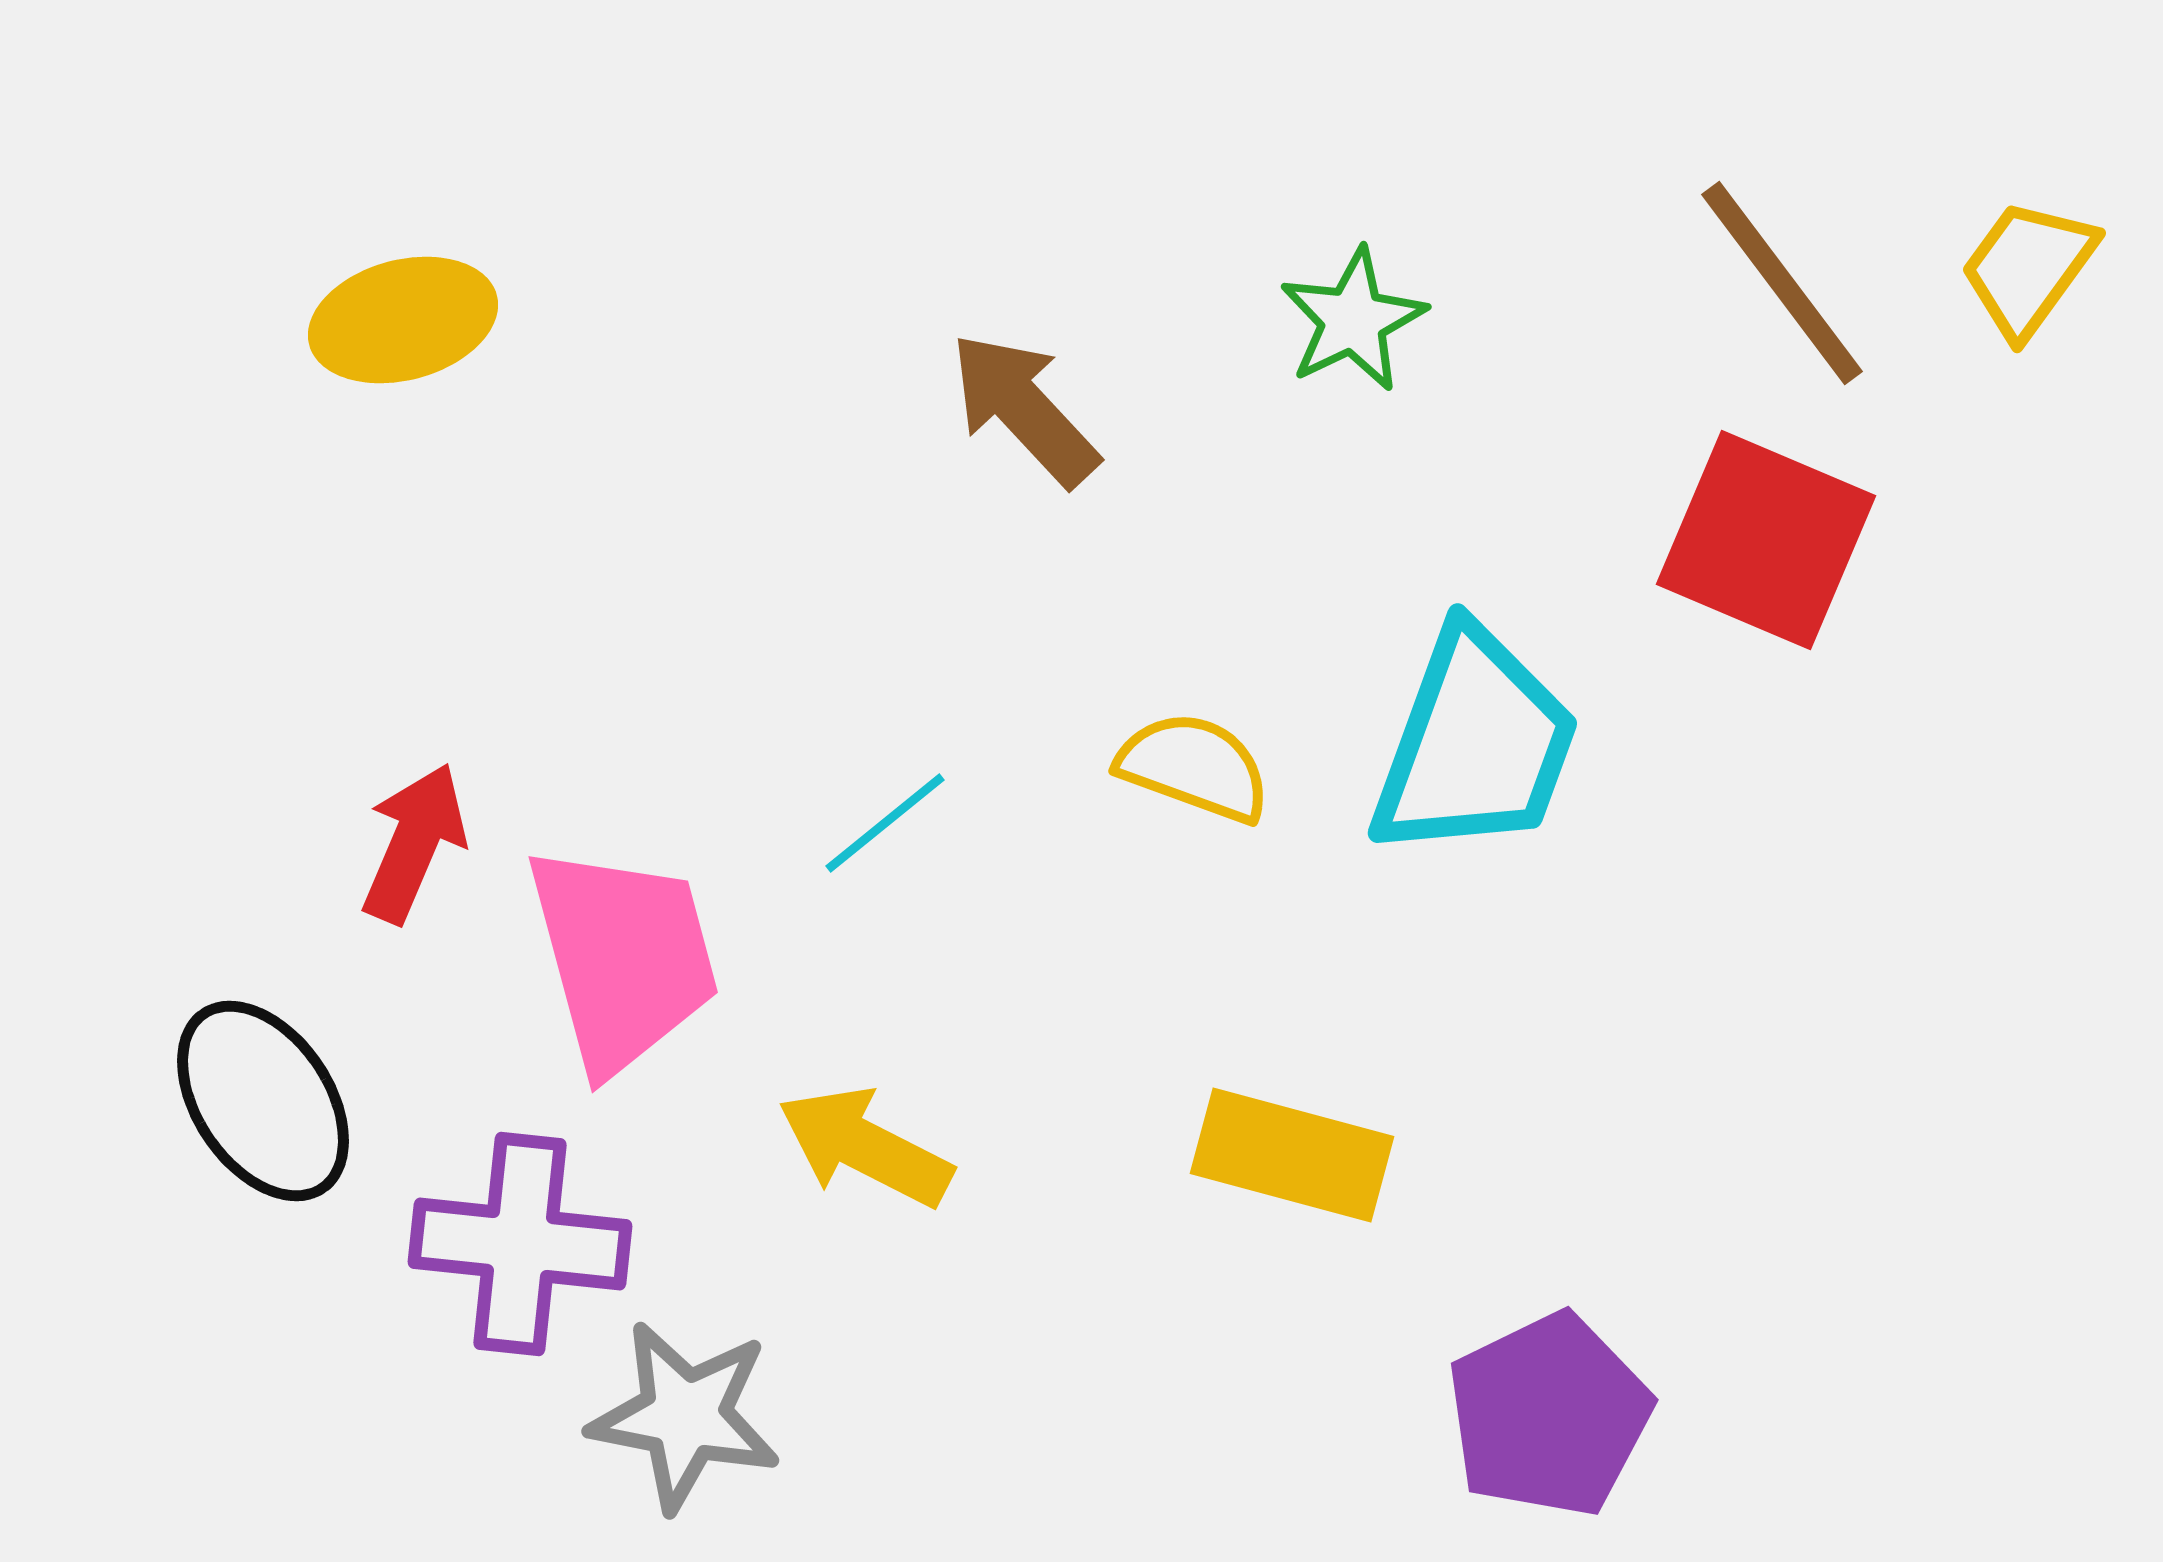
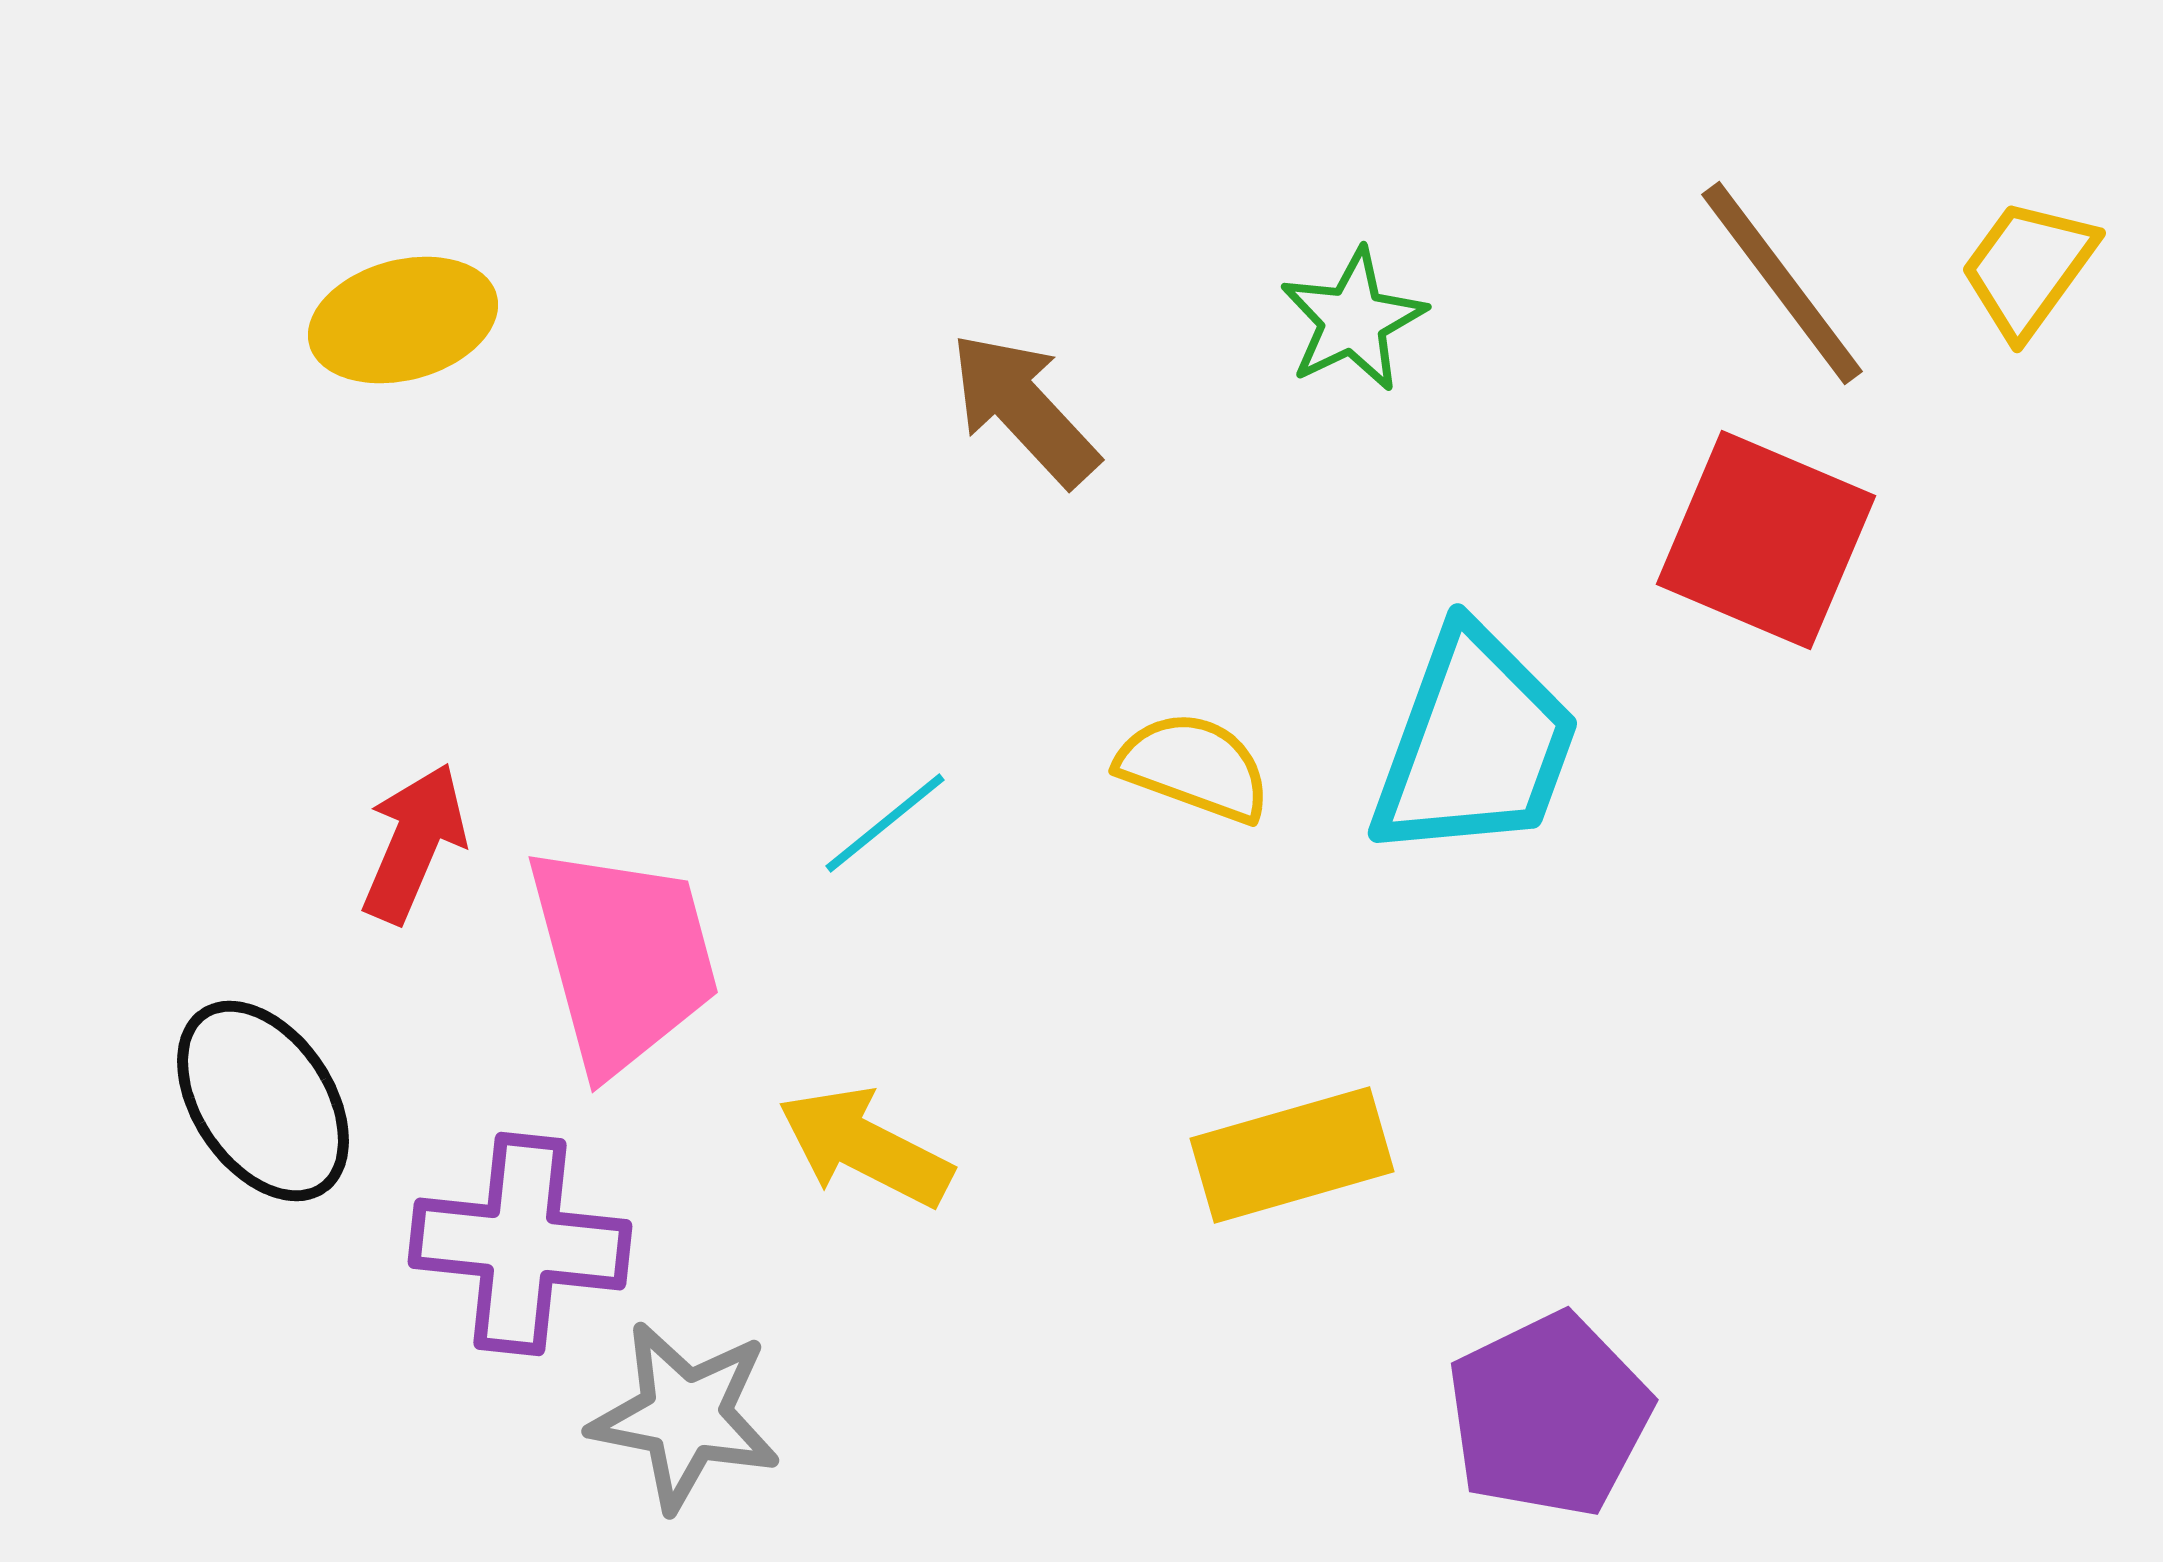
yellow rectangle: rotated 31 degrees counterclockwise
